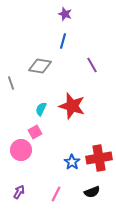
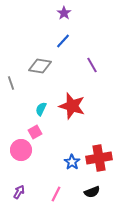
purple star: moved 1 px left, 1 px up; rotated 16 degrees clockwise
blue line: rotated 28 degrees clockwise
